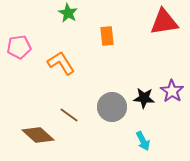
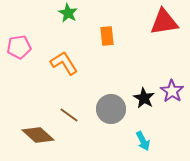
orange L-shape: moved 3 px right
black star: rotated 25 degrees clockwise
gray circle: moved 1 px left, 2 px down
